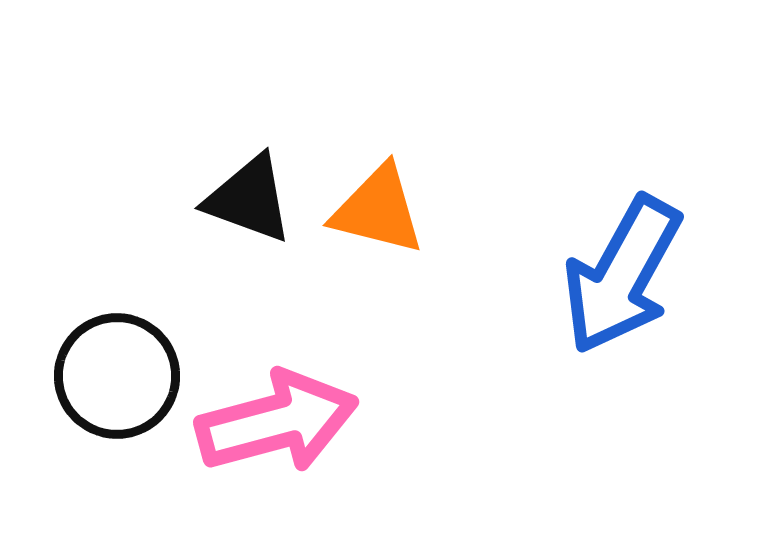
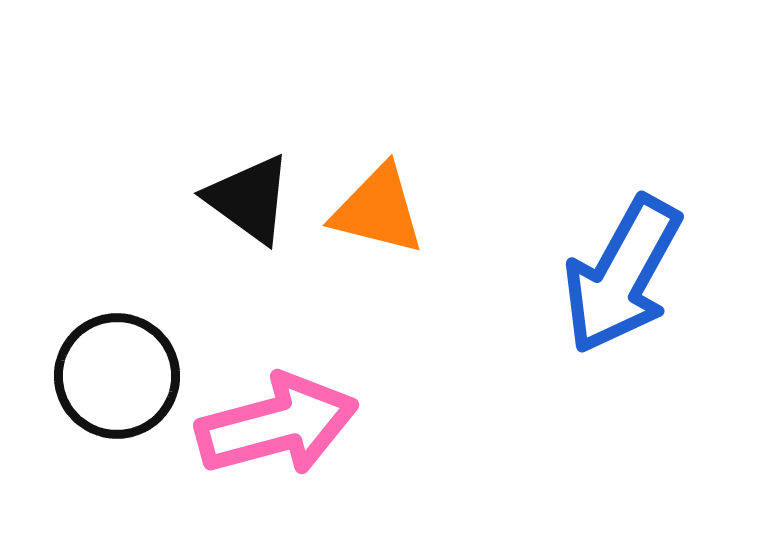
black triangle: rotated 16 degrees clockwise
pink arrow: moved 3 px down
